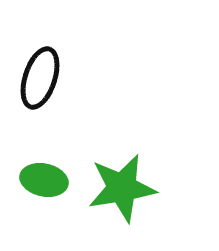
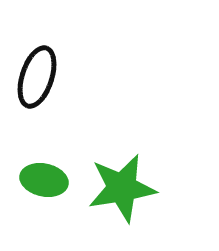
black ellipse: moved 3 px left, 1 px up
